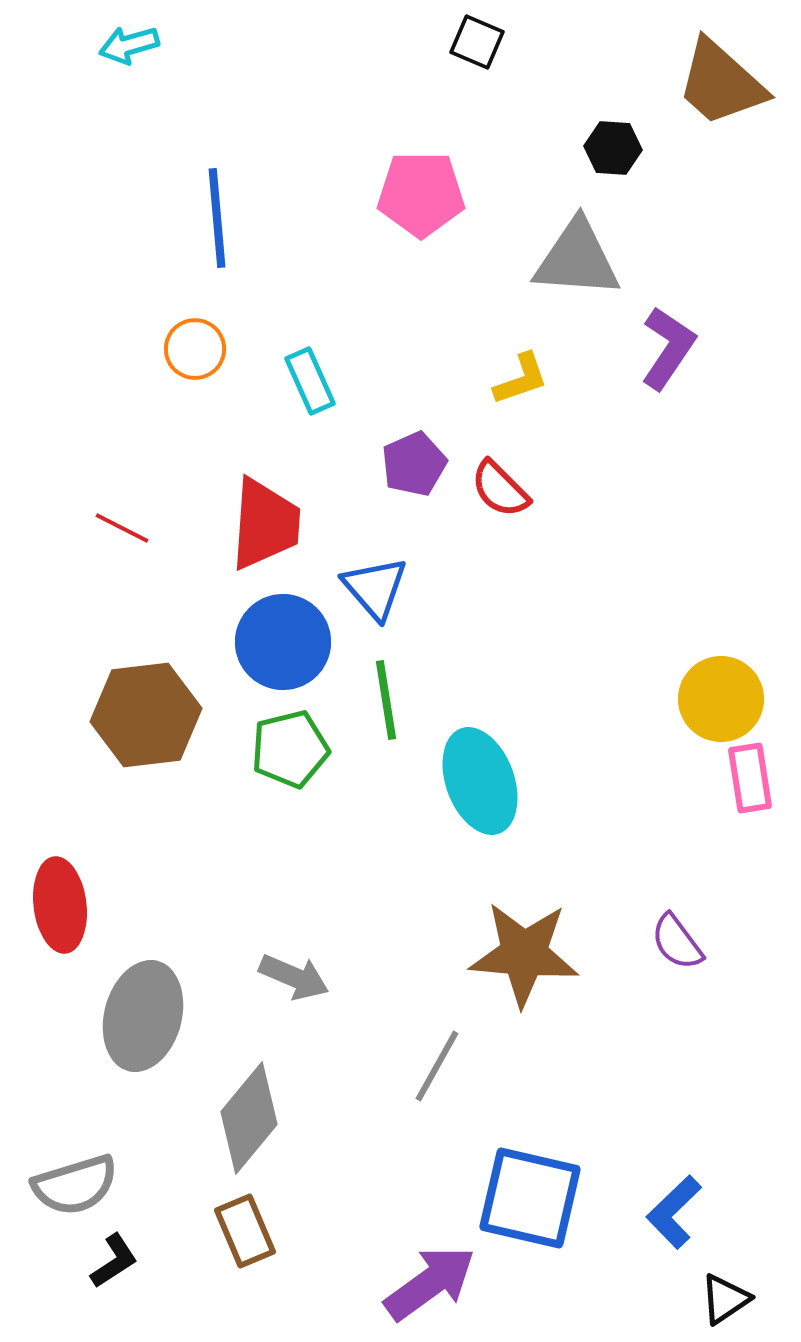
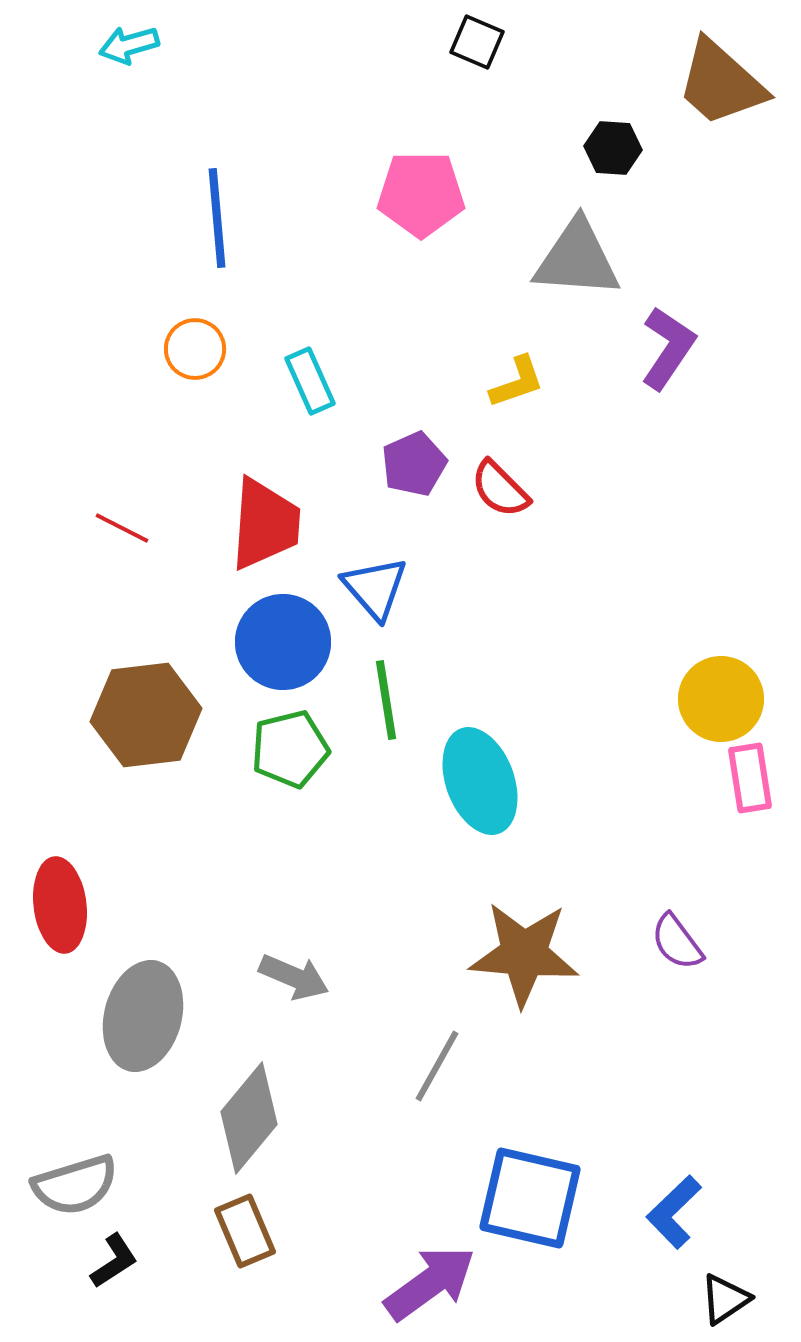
yellow L-shape: moved 4 px left, 3 px down
